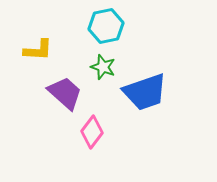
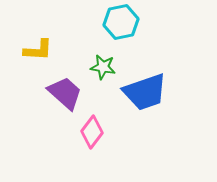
cyan hexagon: moved 15 px right, 4 px up
green star: rotated 10 degrees counterclockwise
